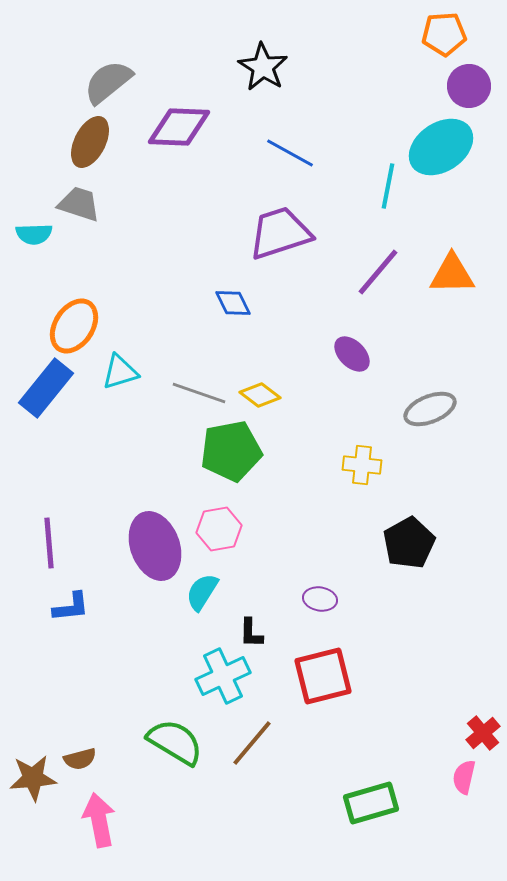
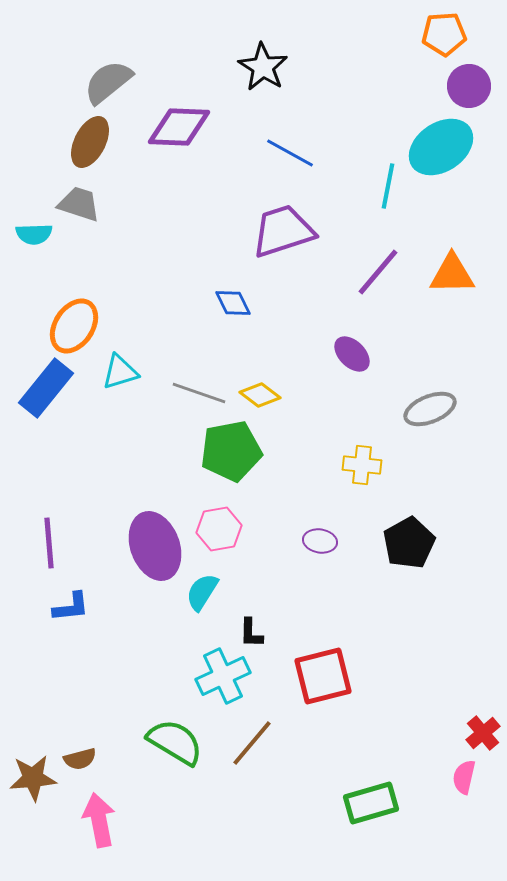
purple trapezoid at (280, 233): moved 3 px right, 2 px up
purple ellipse at (320, 599): moved 58 px up
